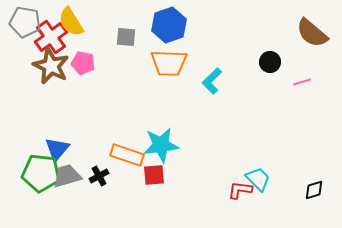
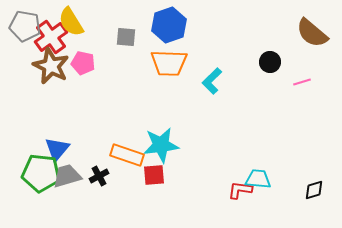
gray pentagon: moved 4 px down
cyan trapezoid: rotated 40 degrees counterclockwise
